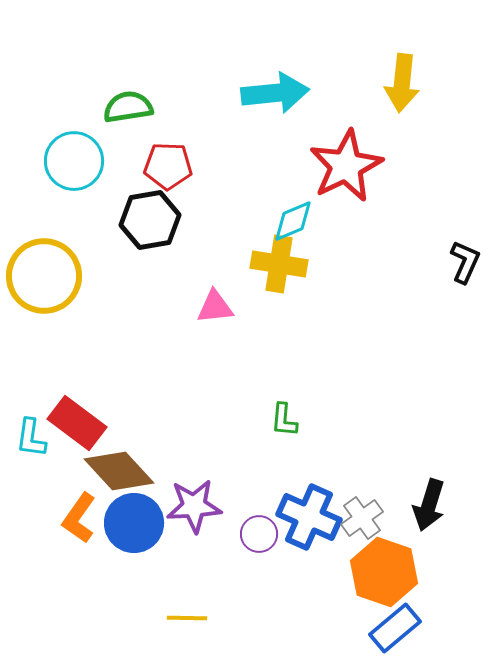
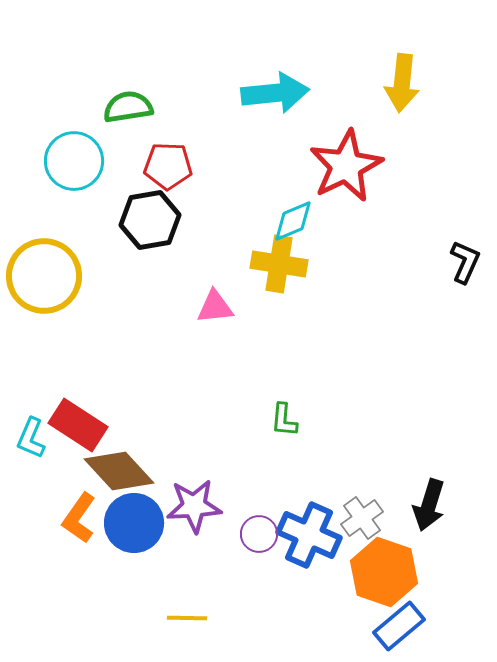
red rectangle: moved 1 px right, 2 px down; rotated 4 degrees counterclockwise
cyan L-shape: rotated 15 degrees clockwise
blue cross: moved 18 px down
blue rectangle: moved 4 px right, 2 px up
